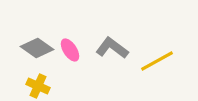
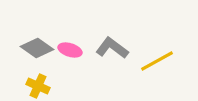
pink ellipse: rotated 40 degrees counterclockwise
